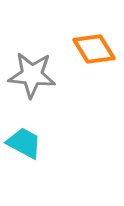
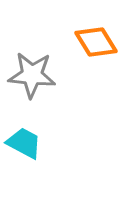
orange diamond: moved 2 px right, 7 px up
